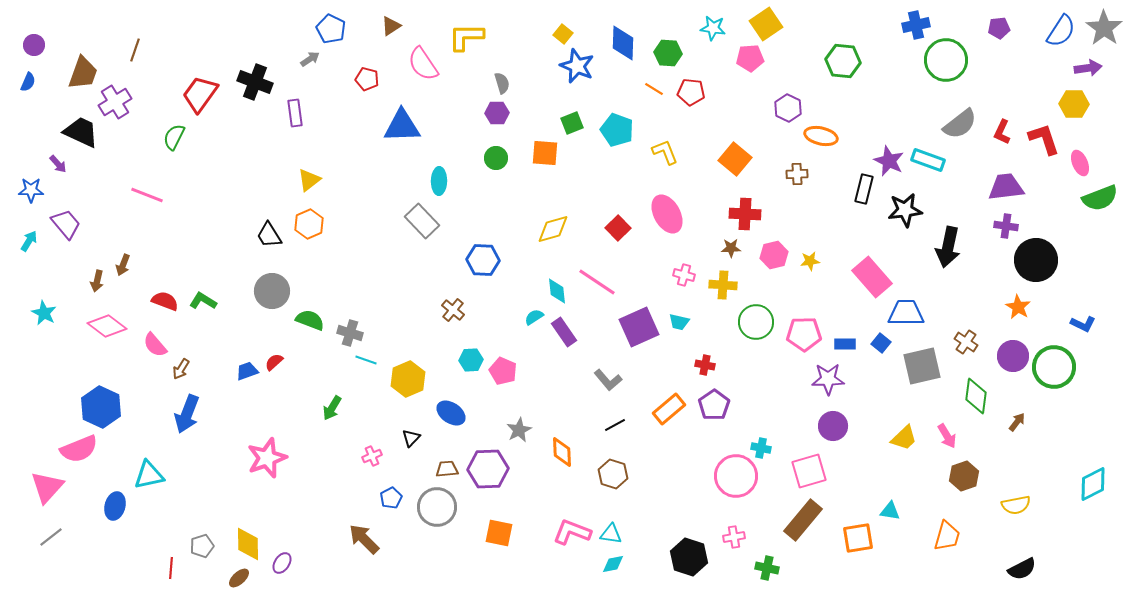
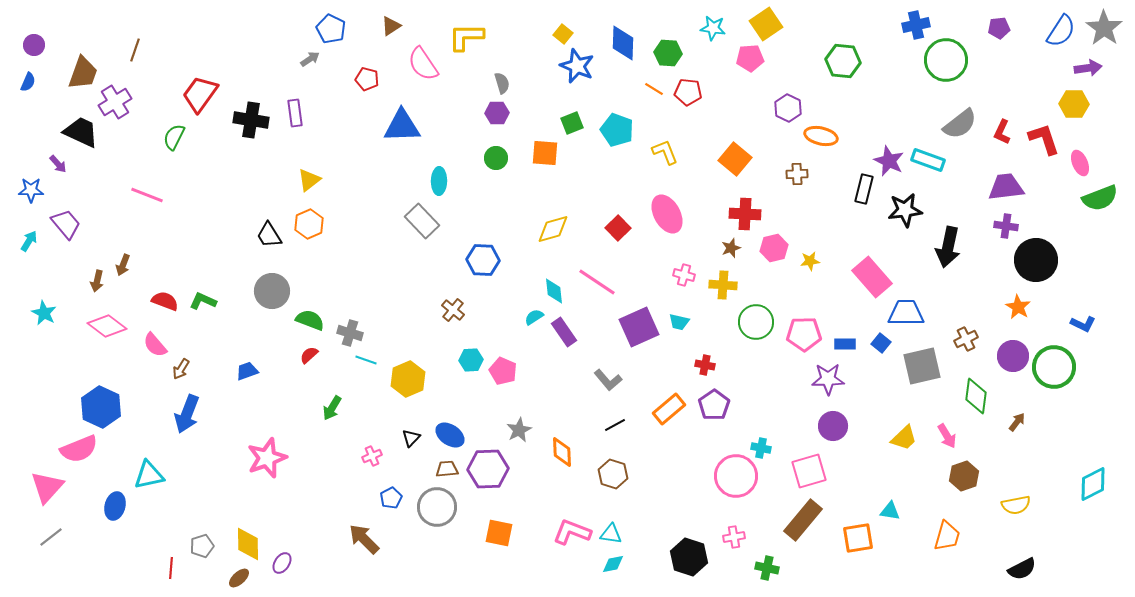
black cross at (255, 82): moved 4 px left, 38 px down; rotated 12 degrees counterclockwise
red pentagon at (691, 92): moved 3 px left
brown star at (731, 248): rotated 18 degrees counterclockwise
pink hexagon at (774, 255): moved 7 px up
cyan diamond at (557, 291): moved 3 px left
green L-shape at (203, 301): rotated 8 degrees counterclockwise
brown cross at (966, 342): moved 3 px up; rotated 30 degrees clockwise
red semicircle at (274, 362): moved 35 px right, 7 px up
blue ellipse at (451, 413): moved 1 px left, 22 px down
